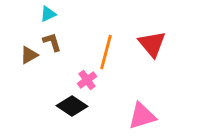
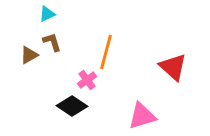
cyan triangle: moved 1 px left
red triangle: moved 21 px right, 23 px down; rotated 8 degrees counterclockwise
